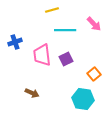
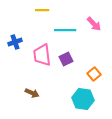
yellow line: moved 10 px left; rotated 16 degrees clockwise
